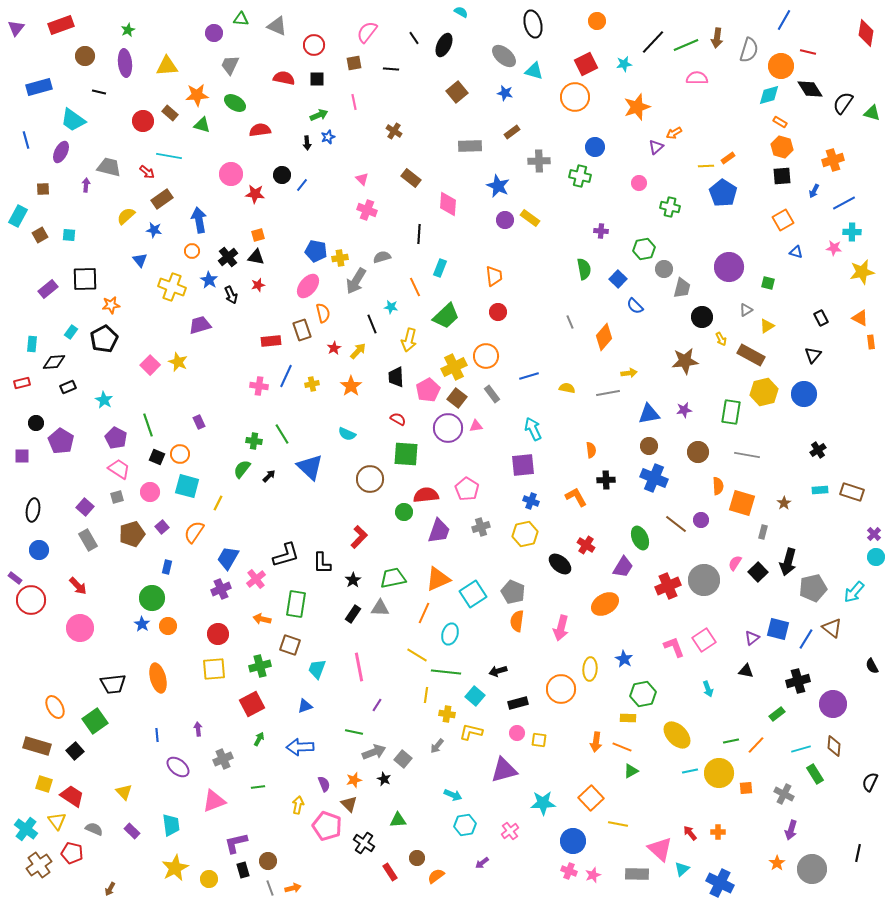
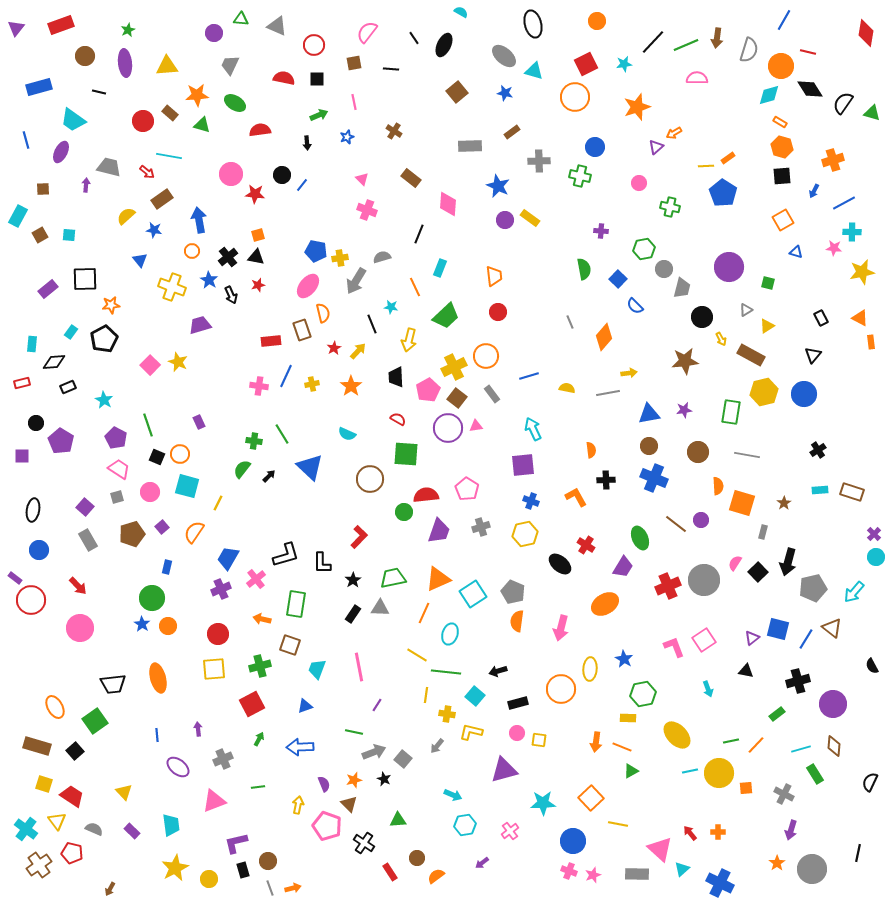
blue star at (328, 137): moved 19 px right
black line at (419, 234): rotated 18 degrees clockwise
